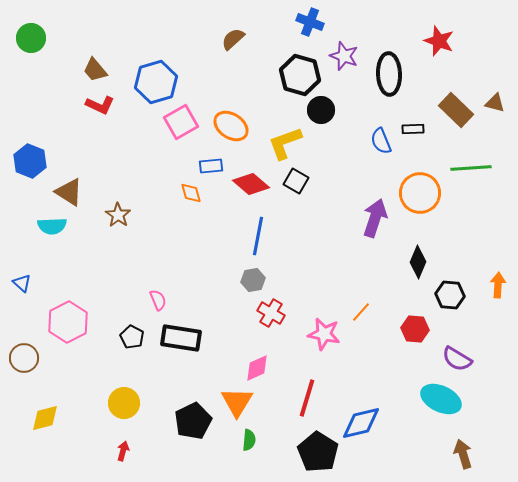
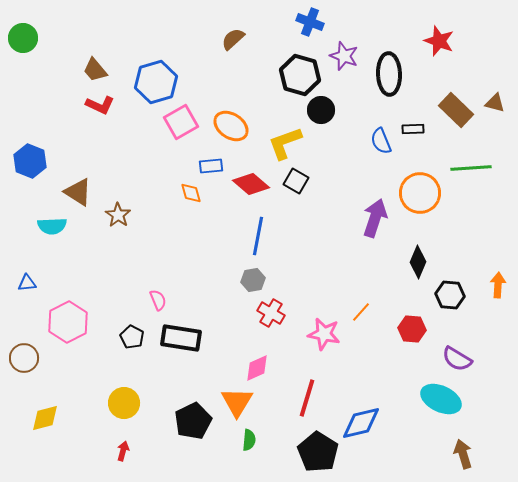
green circle at (31, 38): moved 8 px left
brown triangle at (69, 192): moved 9 px right
blue triangle at (22, 283): moved 5 px right; rotated 48 degrees counterclockwise
red hexagon at (415, 329): moved 3 px left
